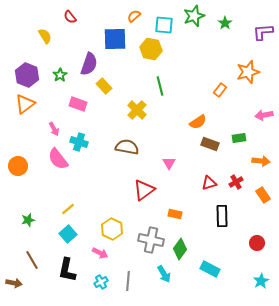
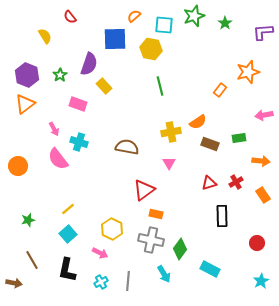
yellow cross at (137, 110): moved 34 px right, 22 px down; rotated 36 degrees clockwise
orange rectangle at (175, 214): moved 19 px left
